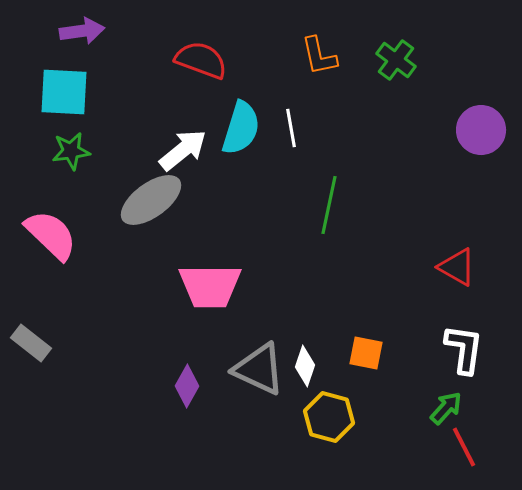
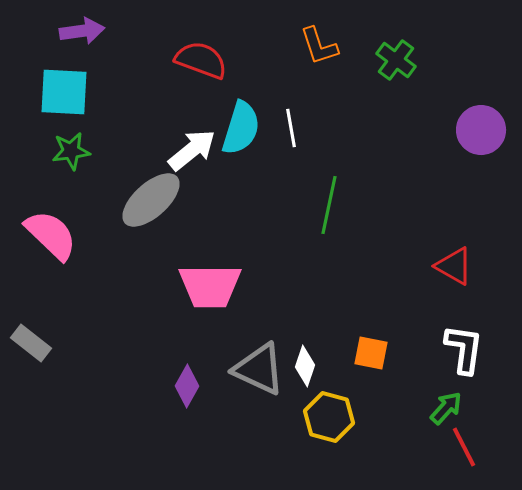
orange L-shape: moved 10 px up; rotated 6 degrees counterclockwise
white arrow: moved 9 px right
gray ellipse: rotated 6 degrees counterclockwise
red triangle: moved 3 px left, 1 px up
orange square: moved 5 px right
